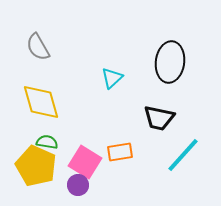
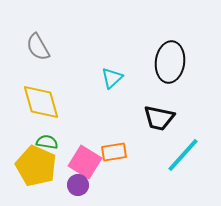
orange rectangle: moved 6 px left
